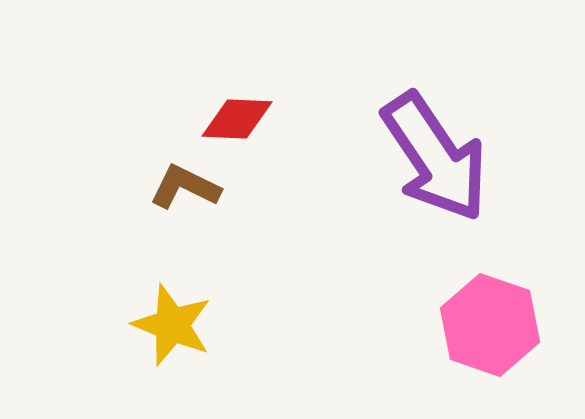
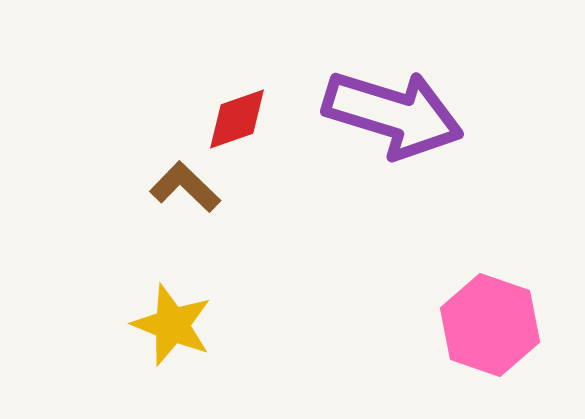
red diamond: rotated 22 degrees counterclockwise
purple arrow: moved 42 px left, 43 px up; rotated 39 degrees counterclockwise
brown L-shape: rotated 18 degrees clockwise
